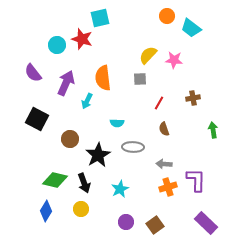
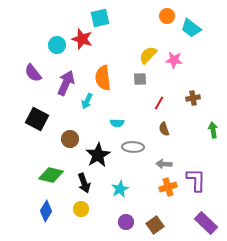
green diamond: moved 4 px left, 5 px up
